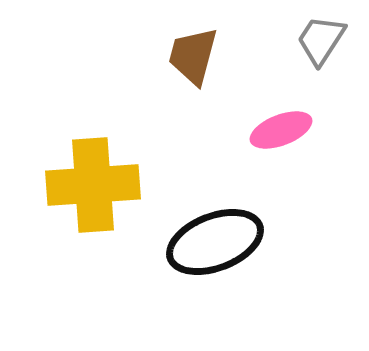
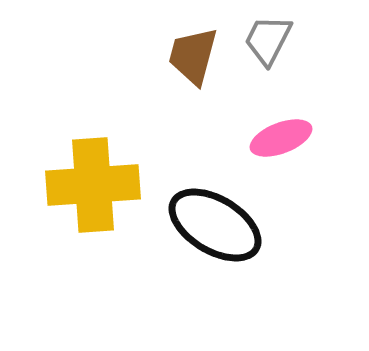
gray trapezoid: moved 53 px left; rotated 6 degrees counterclockwise
pink ellipse: moved 8 px down
black ellipse: moved 17 px up; rotated 52 degrees clockwise
